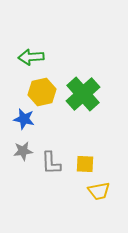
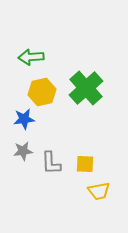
green cross: moved 3 px right, 6 px up
blue star: rotated 20 degrees counterclockwise
